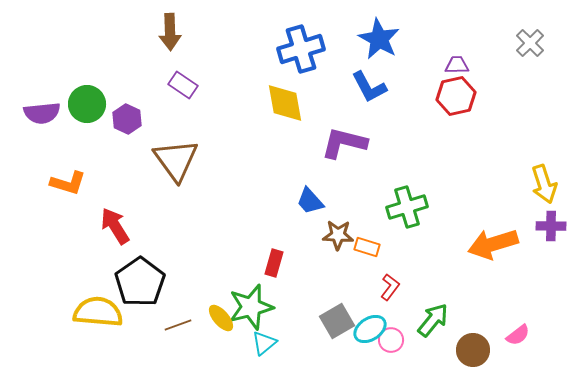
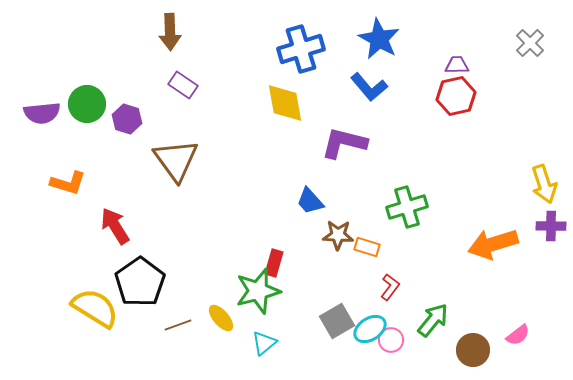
blue L-shape: rotated 12 degrees counterclockwise
purple hexagon: rotated 8 degrees counterclockwise
green star: moved 7 px right, 16 px up
yellow semicircle: moved 3 px left, 4 px up; rotated 27 degrees clockwise
